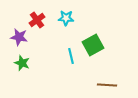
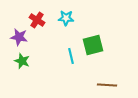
red cross: rotated 21 degrees counterclockwise
green square: rotated 15 degrees clockwise
green star: moved 2 px up
